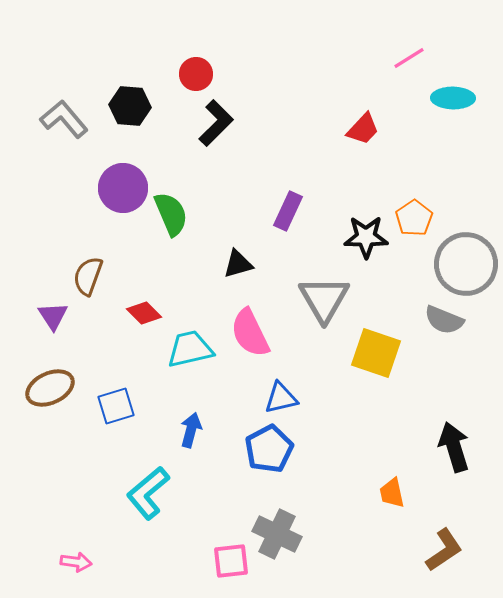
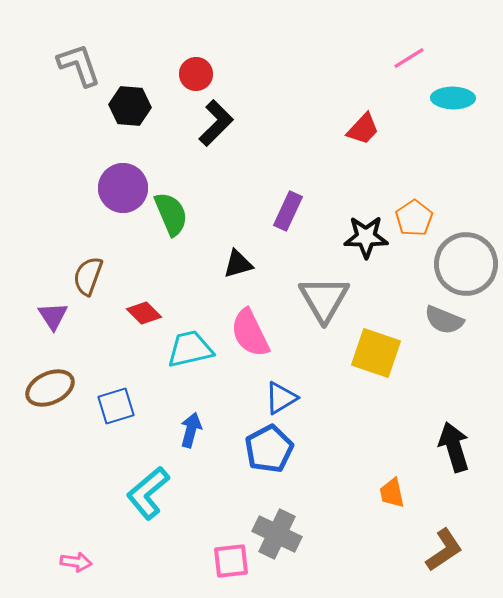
gray L-shape: moved 15 px right, 54 px up; rotated 21 degrees clockwise
blue triangle: rotated 18 degrees counterclockwise
